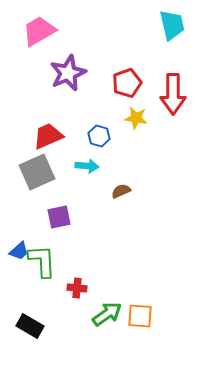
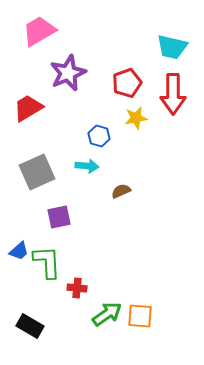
cyan trapezoid: moved 22 px down; rotated 116 degrees clockwise
yellow star: rotated 20 degrees counterclockwise
red trapezoid: moved 20 px left, 28 px up; rotated 8 degrees counterclockwise
green L-shape: moved 5 px right, 1 px down
